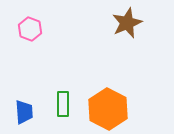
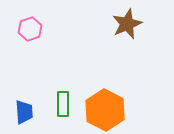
brown star: moved 1 px down
pink hexagon: rotated 20 degrees clockwise
orange hexagon: moved 3 px left, 1 px down
